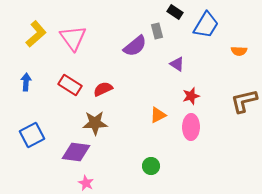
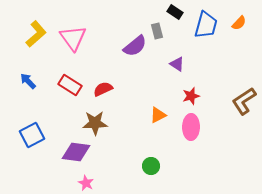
blue trapezoid: rotated 16 degrees counterclockwise
orange semicircle: moved 28 px up; rotated 49 degrees counterclockwise
blue arrow: moved 2 px right, 1 px up; rotated 48 degrees counterclockwise
brown L-shape: rotated 20 degrees counterclockwise
